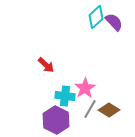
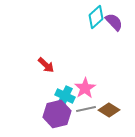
cyan cross: rotated 18 degrees clockwise
gray line: moved 4 px left; rotated 48 degrees clockwise
purple hexagon: moved 1 px right, 6 px up; rotated 20 degrees clockwise
